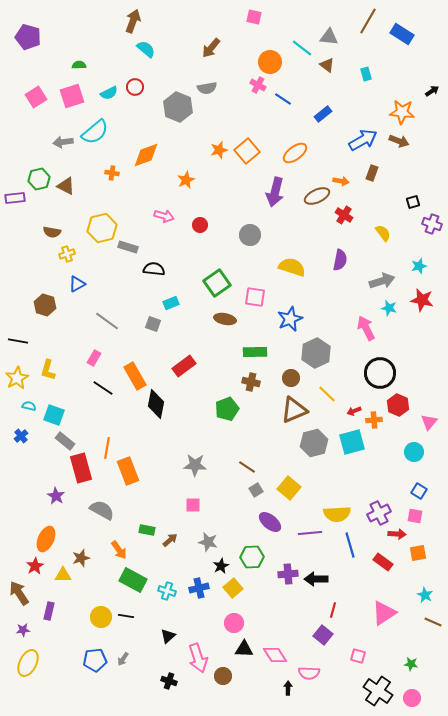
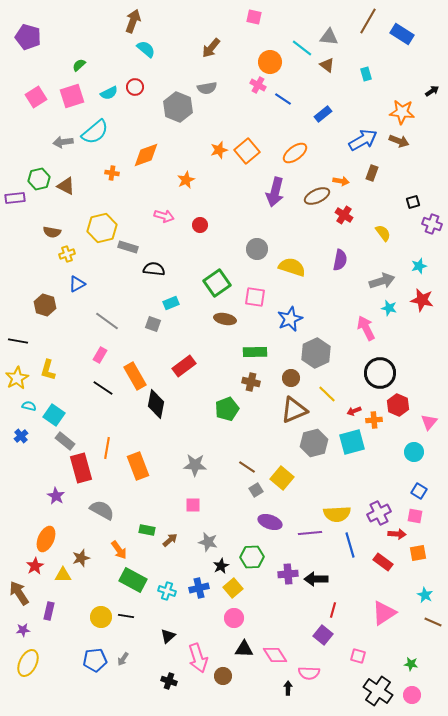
green semicircle at (79, 65): rotated 40 degrees counterclockwise
gray circle at (250, 235): moved 7 px right, 14 px down
pink rectangle at (94, 358): moved 6 px right, 3 px up
cyan square at (54, 415): rotated 15 degrees clockwise
orange rectangle at (128, 471): moved 10 px right, 5 px up
yellow square at (289, 488): moved 7 px left, 10 px up
purple ellipse at (270, 522): rotated 20 degrees counterclockwise
pink circle at (234, 623): moved 5 px up
pink circle at (412, 698): moved 3 px up
